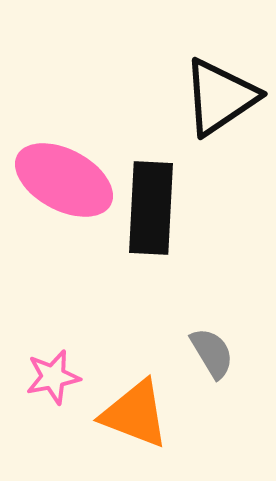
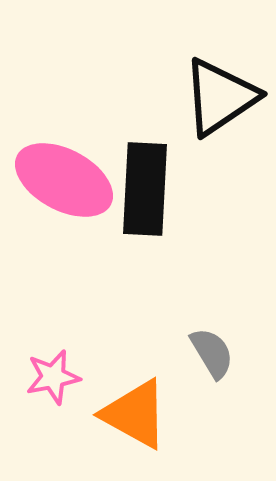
black rectangle: moved 6 px left, 19 px up
orange triangle: rotated 8 degrees clockwise
